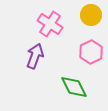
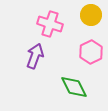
pink cross: rotated 15 degrees counterclockwise
